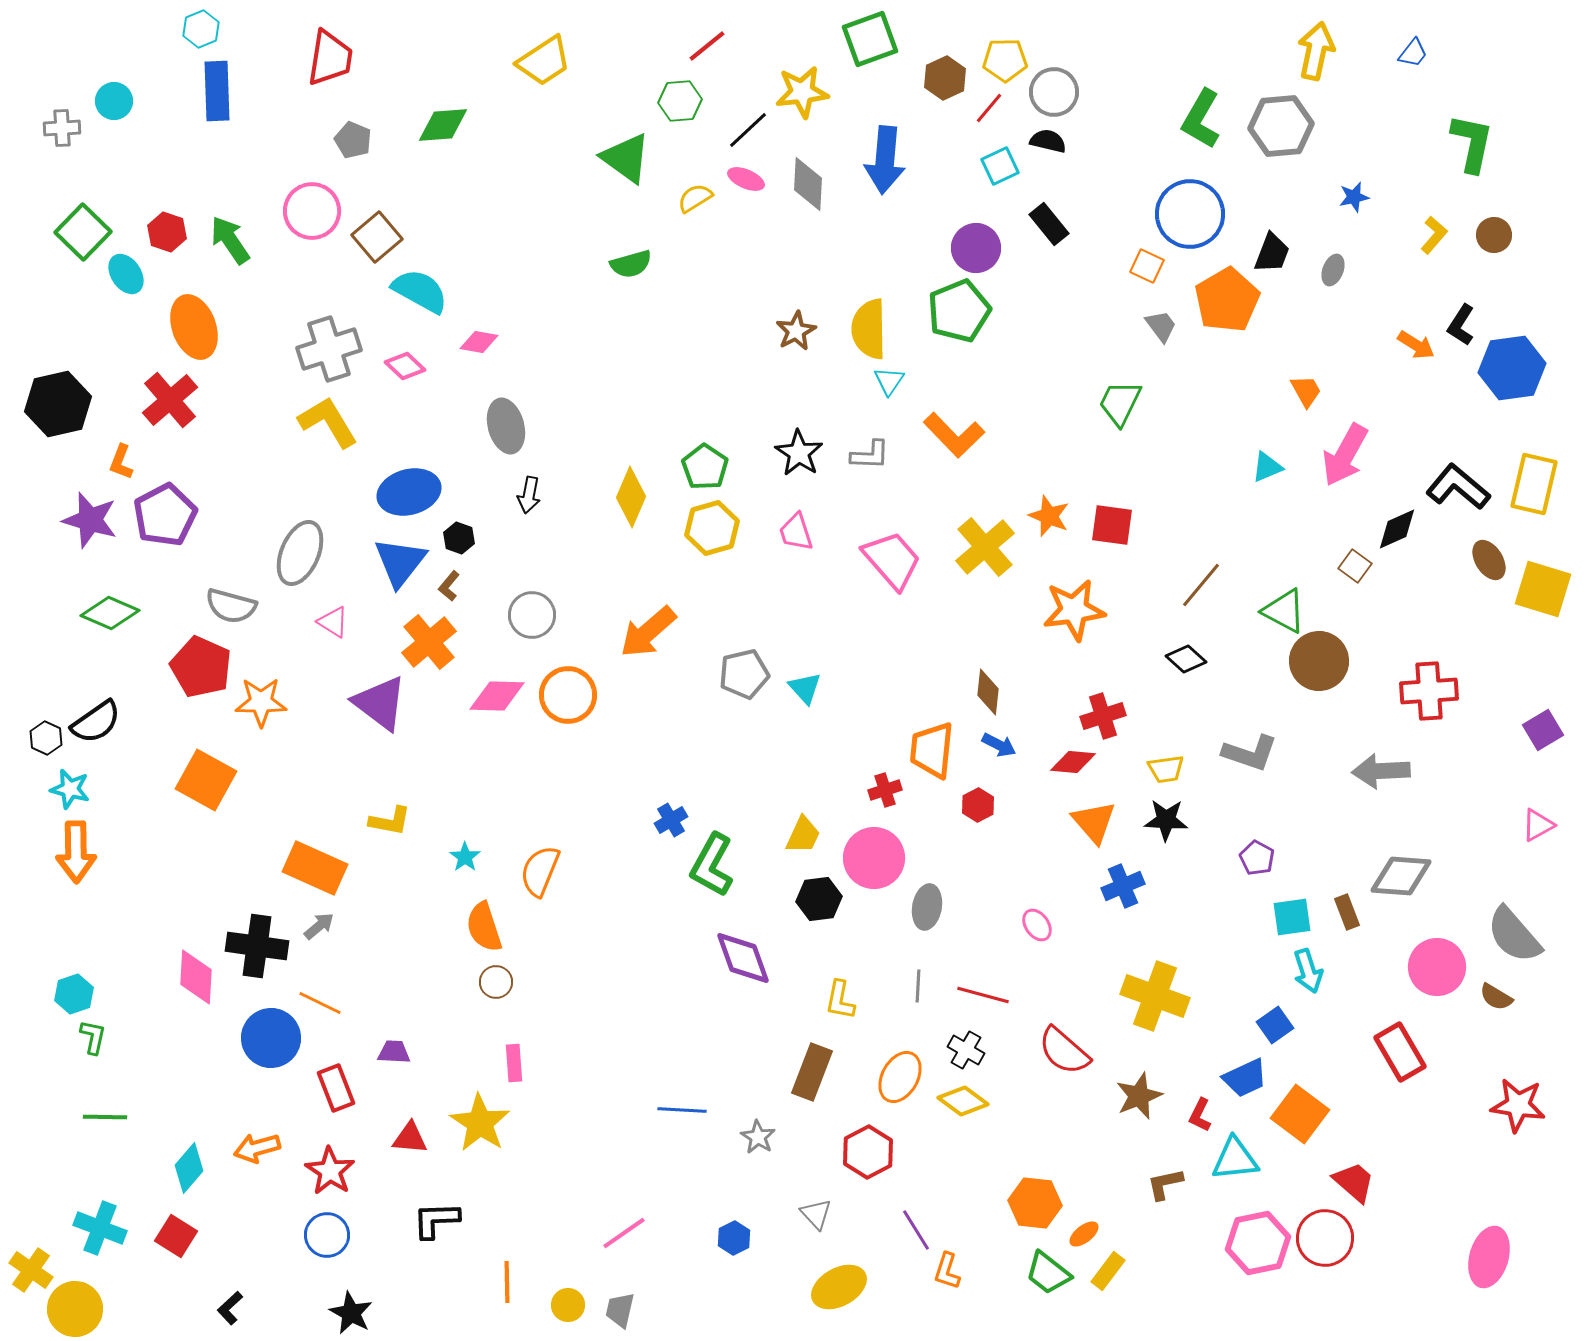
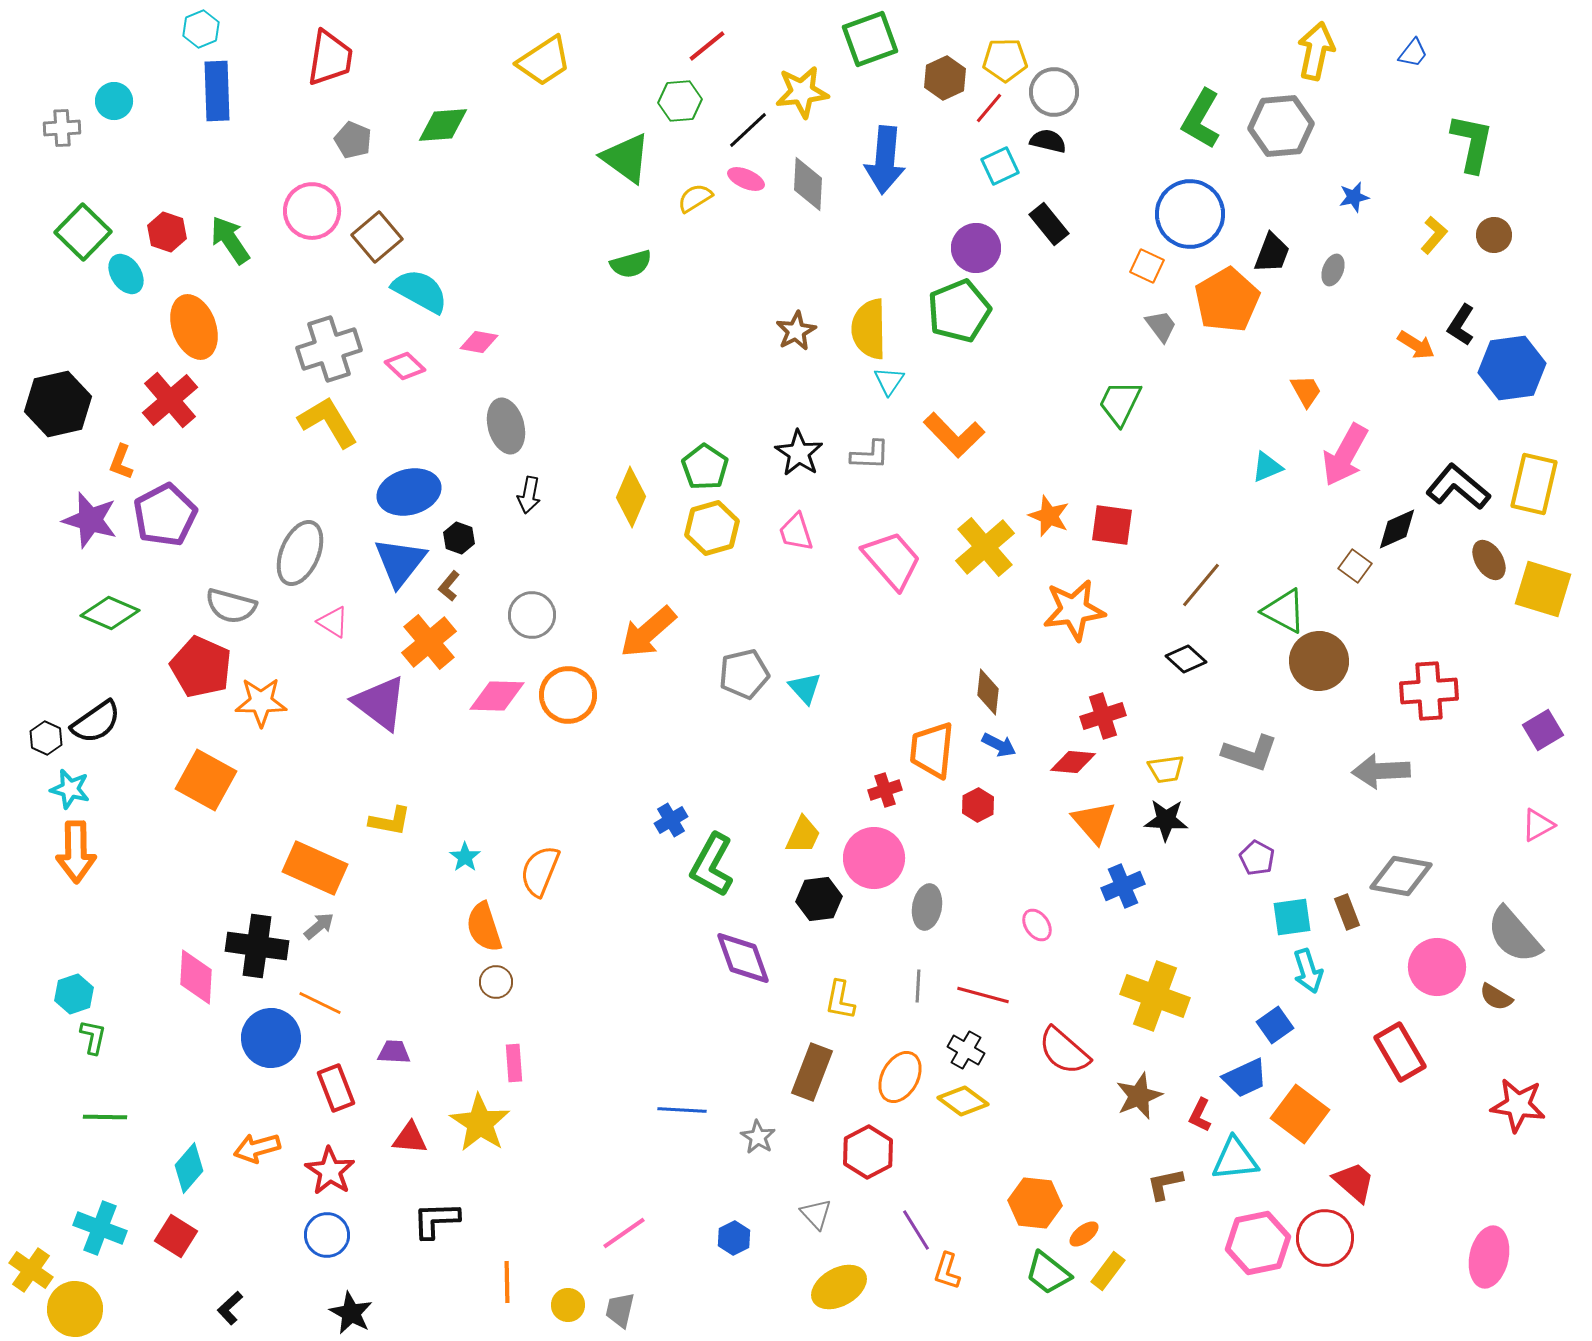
gray diamond at (1401, 876): rotated 6 degrees clockwise
pink ellipse at (1489, 1257): rotated 4 degrees counterclockwise
